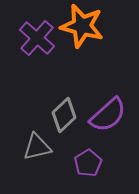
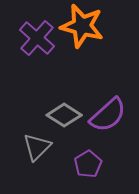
gray diamond: rotated 76 degrees clockwise
gray triangle: rotated 32 degrees counterclockwise
purple pentagon: moved 1 px down
